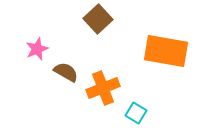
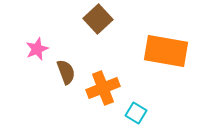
brown semicircle: rotated 40 degrees clockwise
